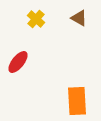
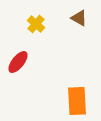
yellow cross: moved 5 px down
